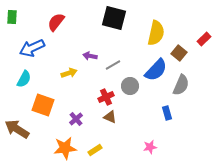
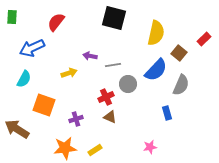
gray line: rotated 21 degrees clockwise
gray circle: moved 2 px left, 2 px up
orange square: moved 1 px right
purple cross: rotated 24 degrees clockwise
